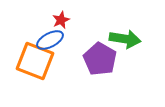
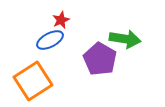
orange square: moved 2 px left, 20 px down; rotated 36 degrees clockwise
